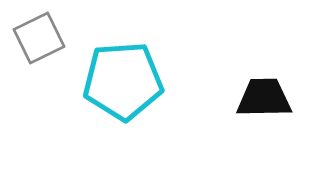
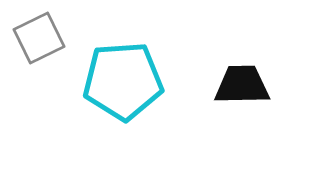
black trapezoid: moved 22 px left, 13 px up
